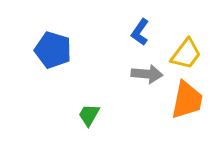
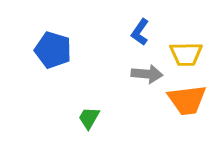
yellow trapezoid: rotated 52 degrees clockwise
orange trapezoid: rotated 72 degrees clockwise
green trapezoid: moved 3 px down
